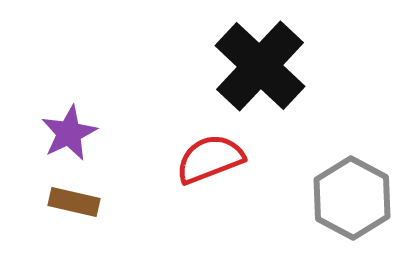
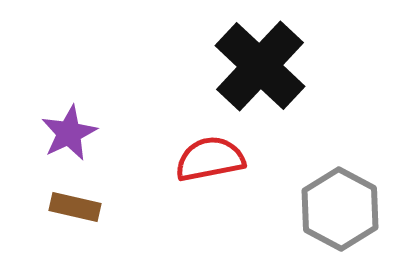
red semicircle: rotated 10 degrees clockwise
gray hexagon: moved 12 px left, 11 px down
brown rectangle: moved 1 px right, 5 px down
